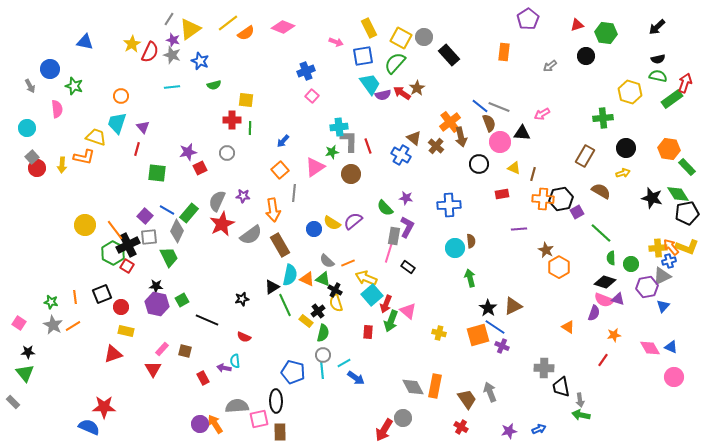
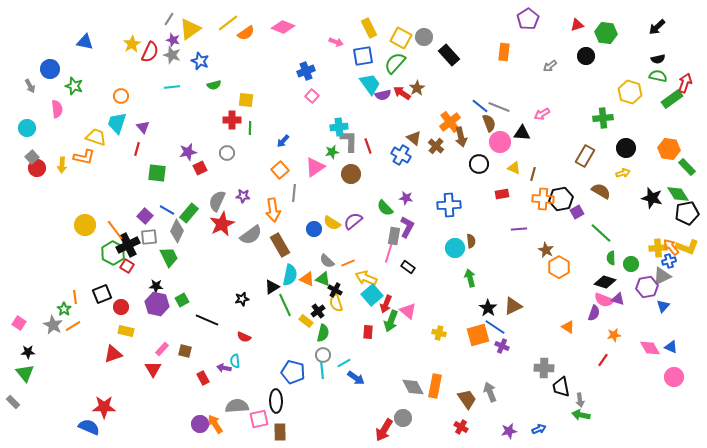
green star at (51, 302): moved 13 px right, 7 px down; rotated 24 degrees clockwise
